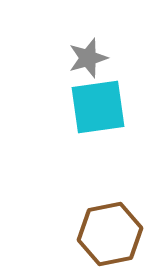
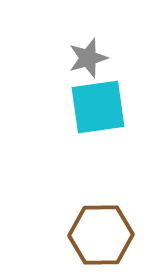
brown hexagon: moved 9 px left, 1 px down; rotated 10 degrees clockwise
